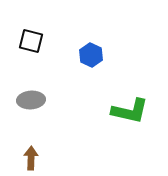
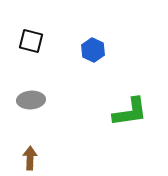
blue hexagon: moved 2 px right, 5 px up
green L-shape: moved 1 px down; rotated 21 degrees counterclockwise
brown arrow: moved 1 px left
